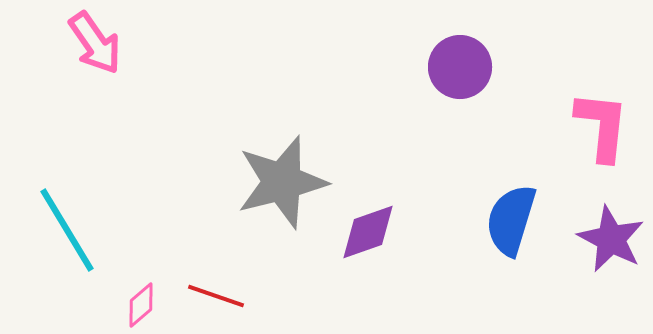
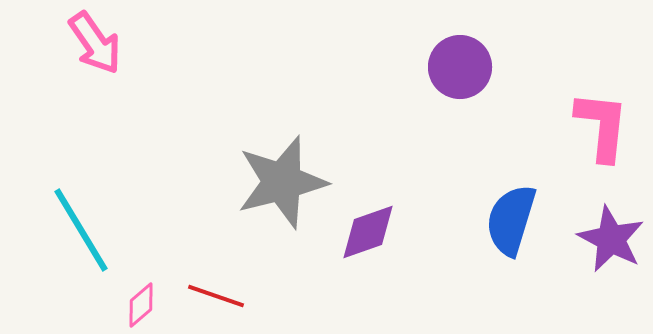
cyan line: moved 14 px right
